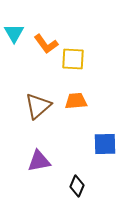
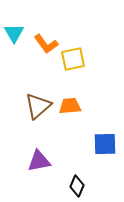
yellow square: rotated 15 degrees counterclockwise
orange trapezoid: moved 6 px left, 5 px down
